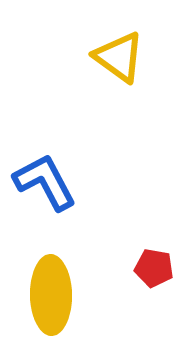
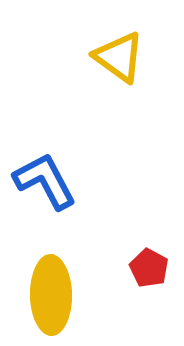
blue L-shape: moved 1 px up
red pentagon: moved 5 px left; rotated 18 degrees clockwise
